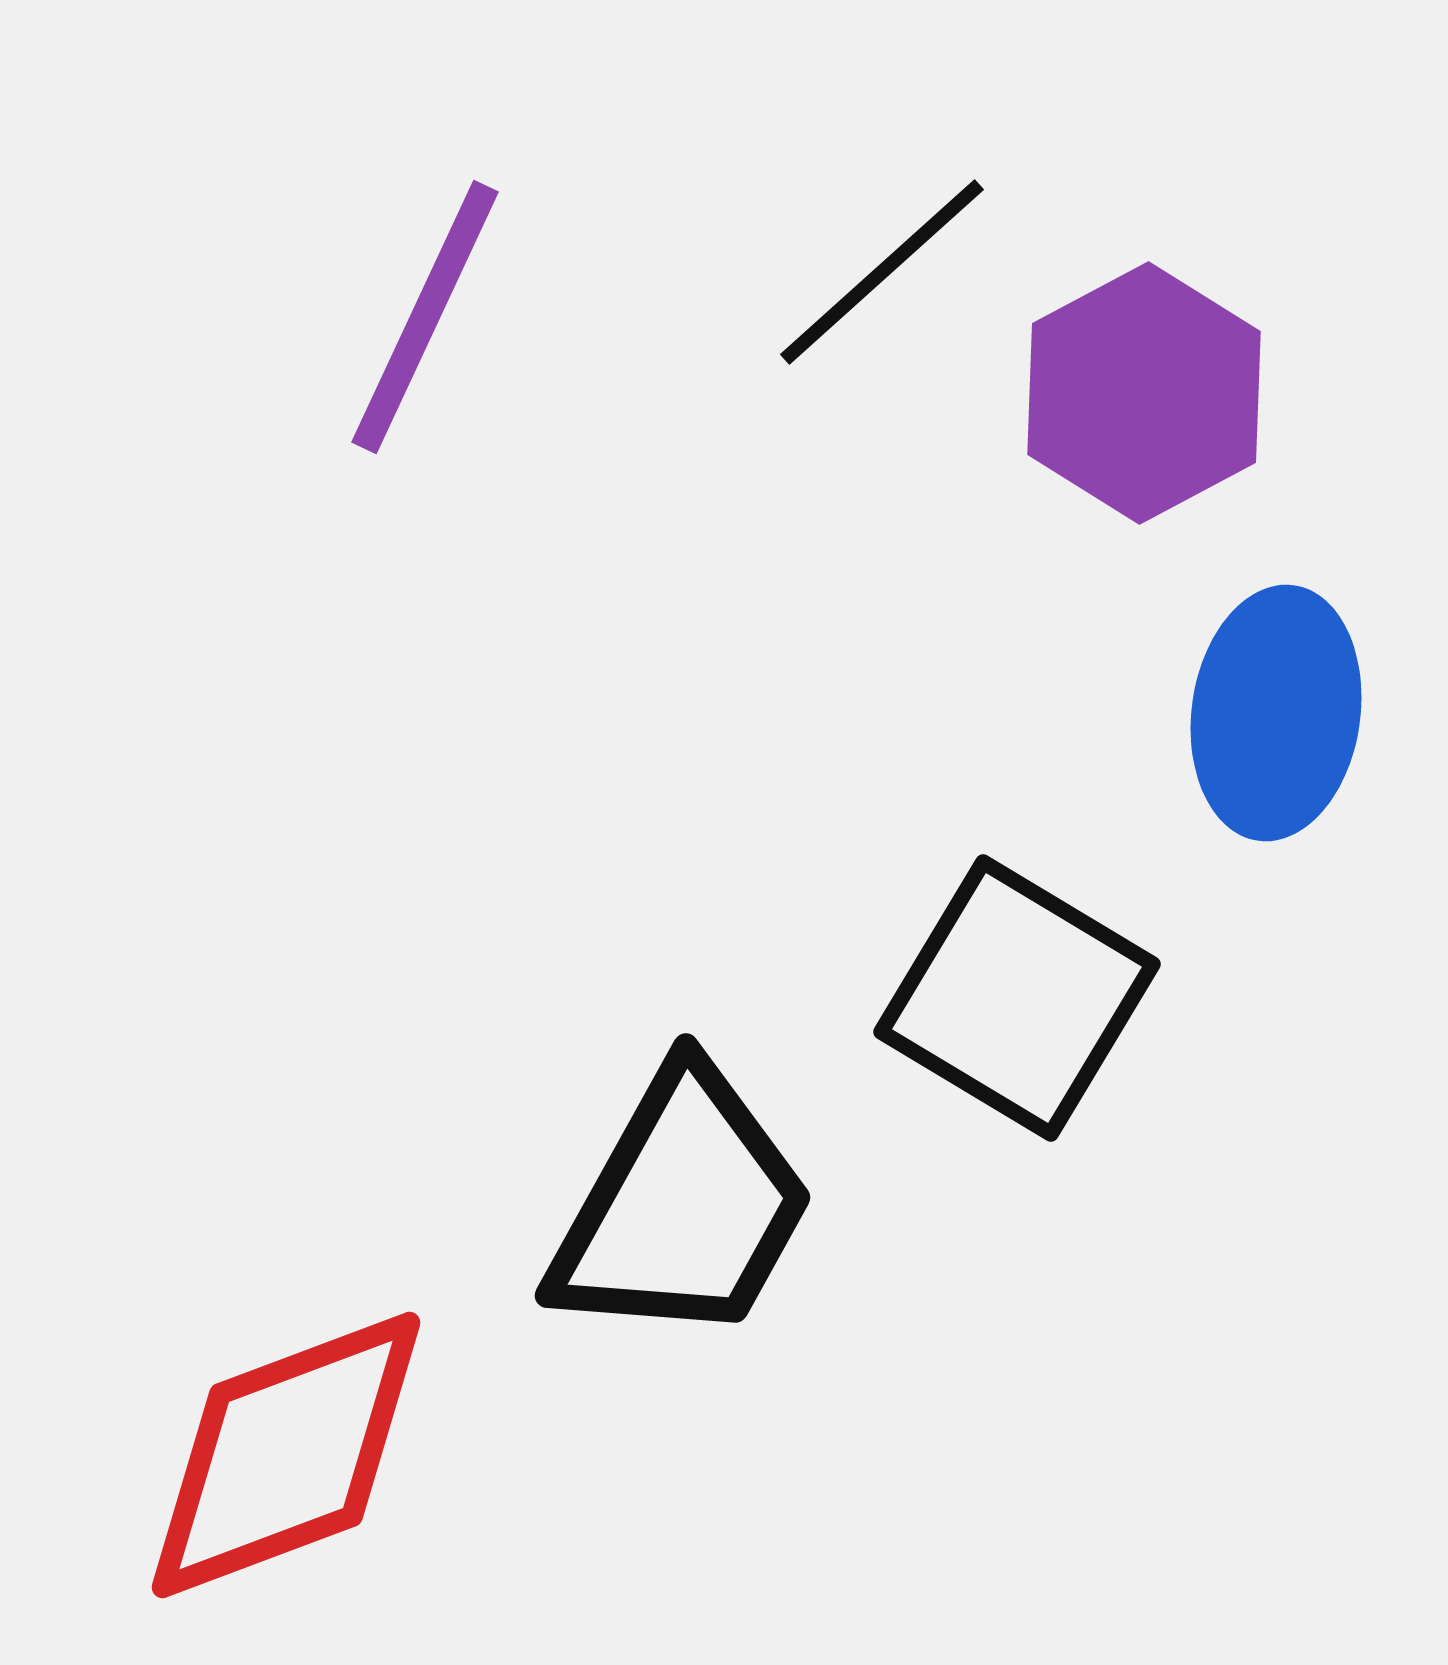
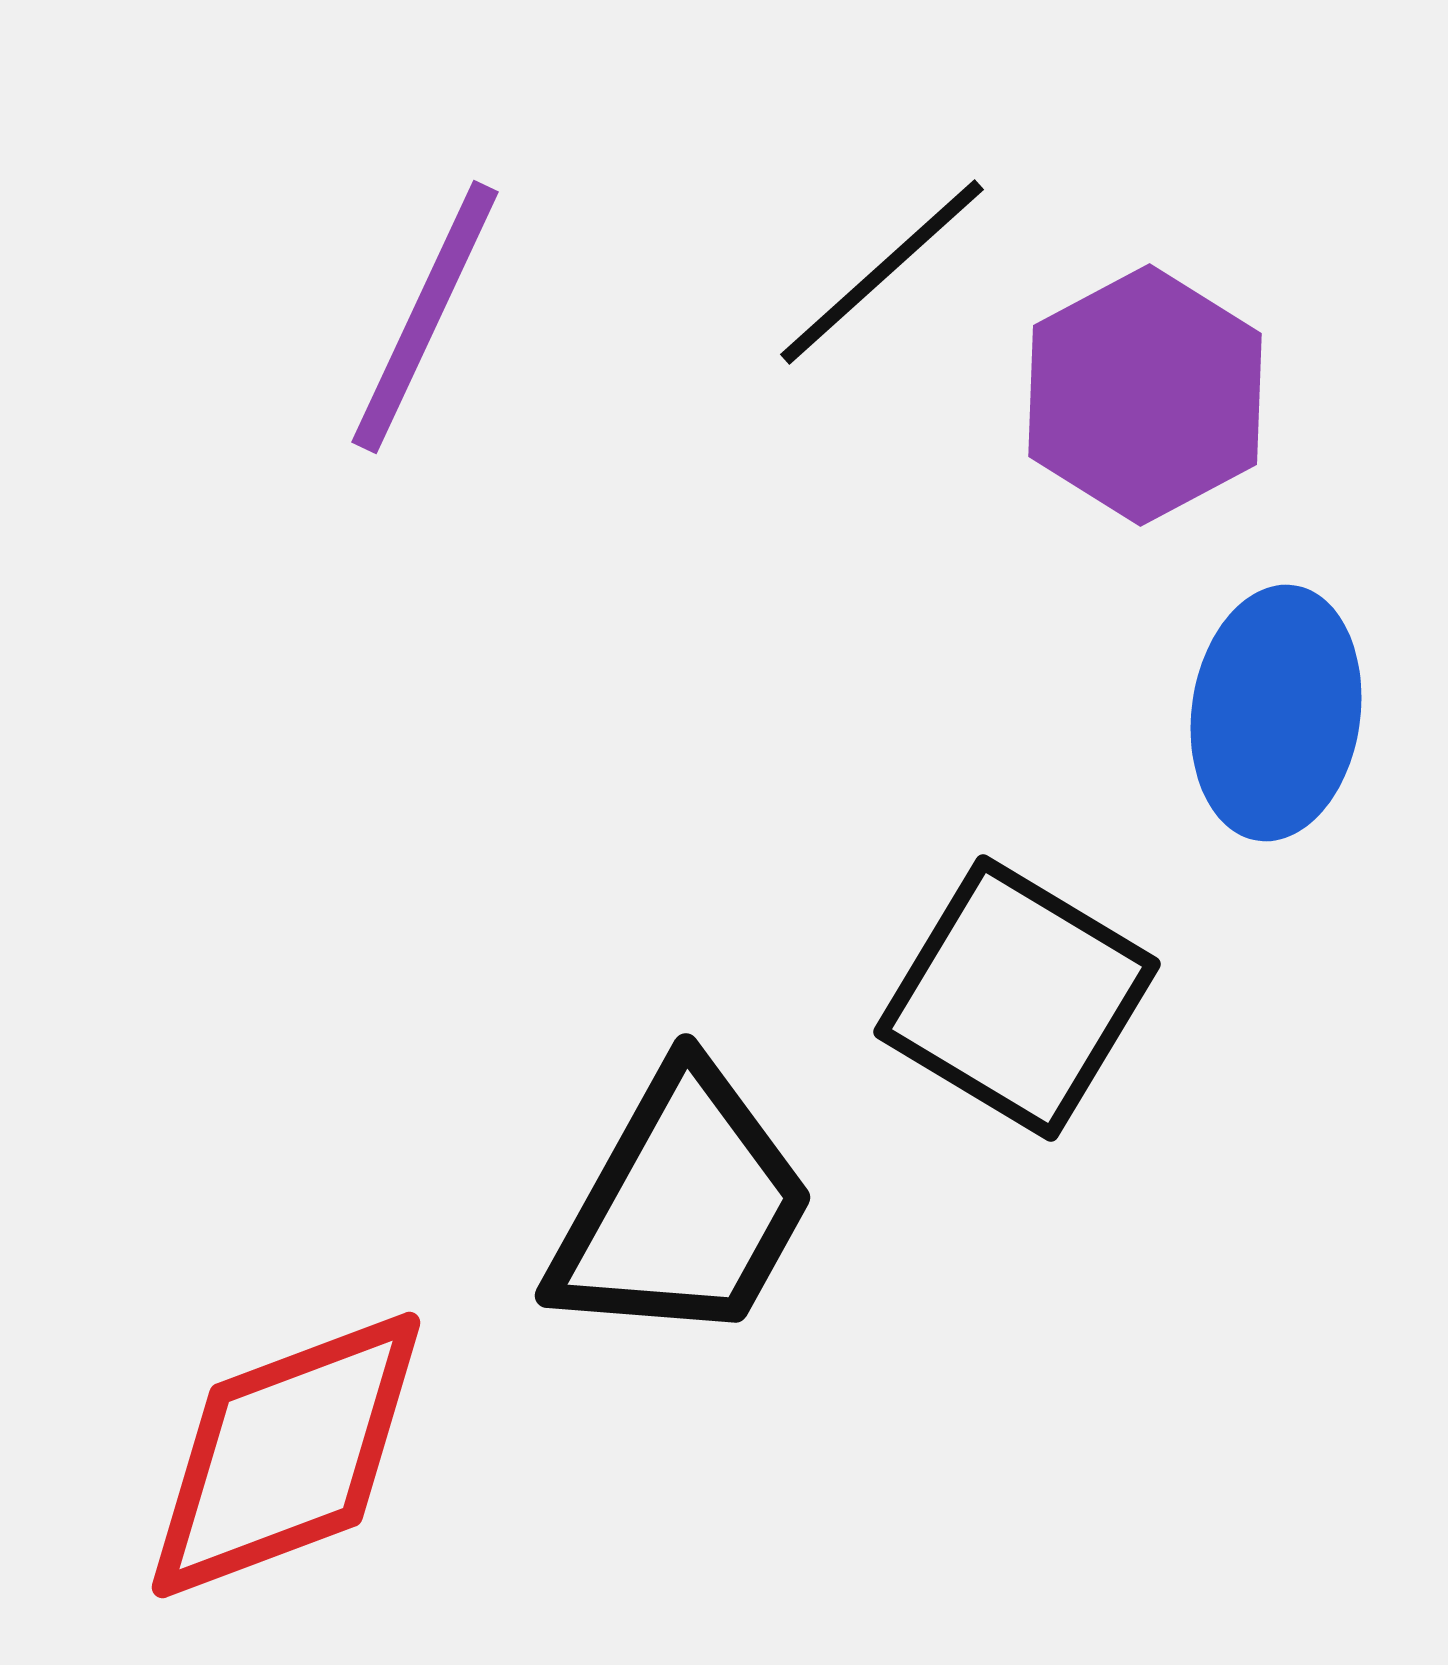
purple hexagon: moved 1 px right, 2 px down
